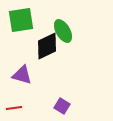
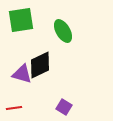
black diamond: moved 7 px left, 19 px down
purple triangle: moved 1 px up
purple square: moved 2 px right, 1 px down
